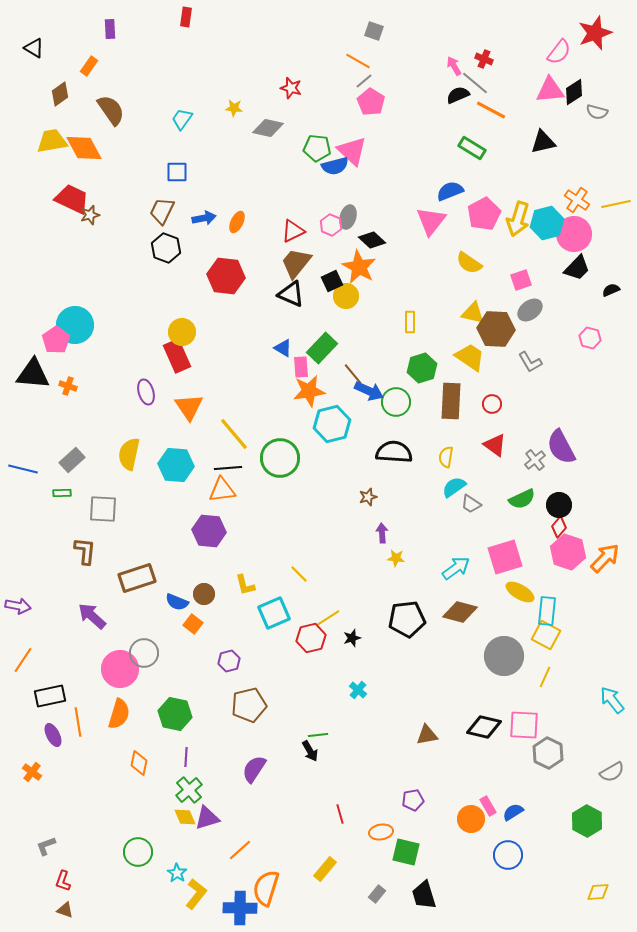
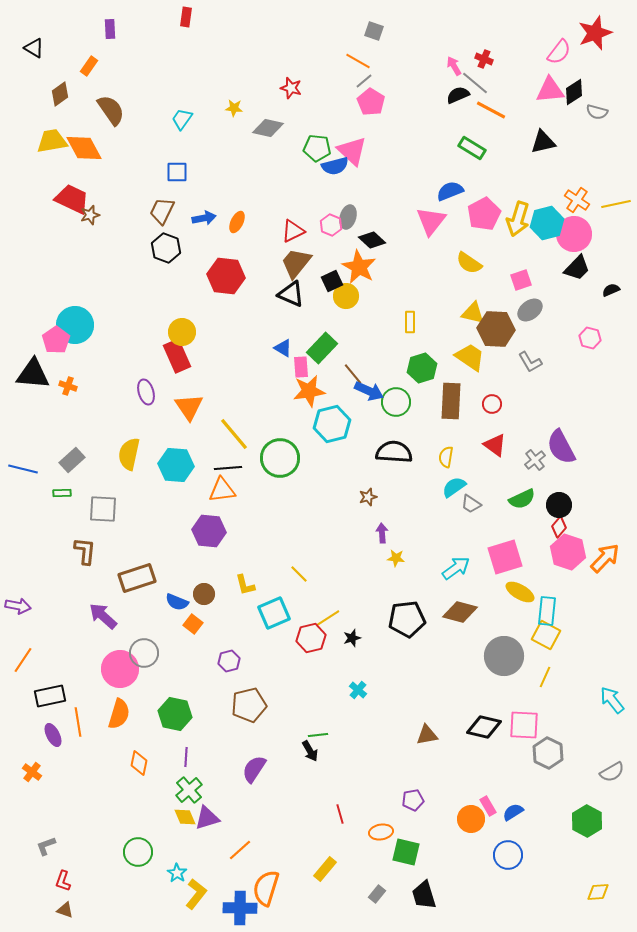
purple arrow at (92, 616): moved 11 px right
